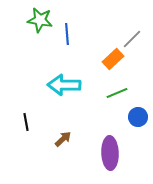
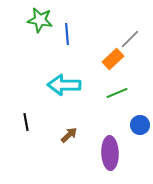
gray line: moved 2 px left
blue circle: moved 2 px right, 8 px down
brown arrow: moved 6 px right, 4 px up
